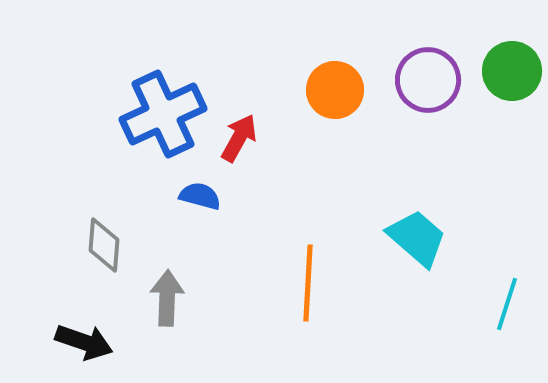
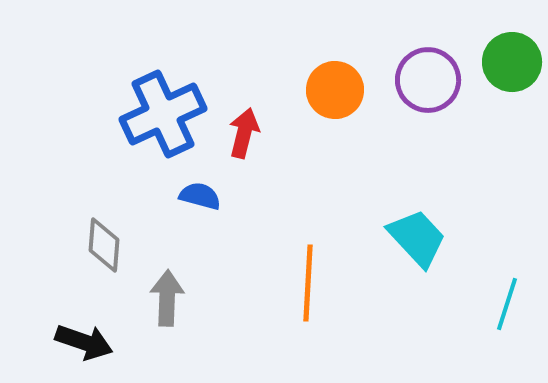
green circle: moved 9 px up
red arrow: moved 5 px right, 5 px up; rotated 15 degrees counterclockwise
cyan trapezoid: rotated 6 degrees clockwise
